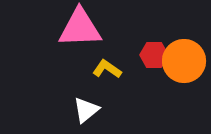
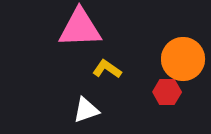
red hexagon: moved 13 px right, 37 px down
orange circle: moved 1 px left, 2 px up
white triangle: rotated 20 degrees clockwise
